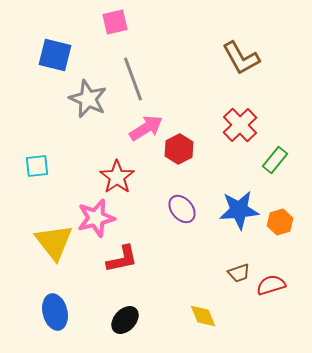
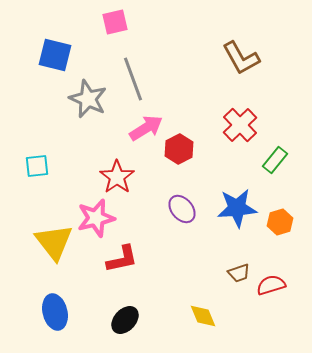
blue star: moved 2 px left, 2 px up
